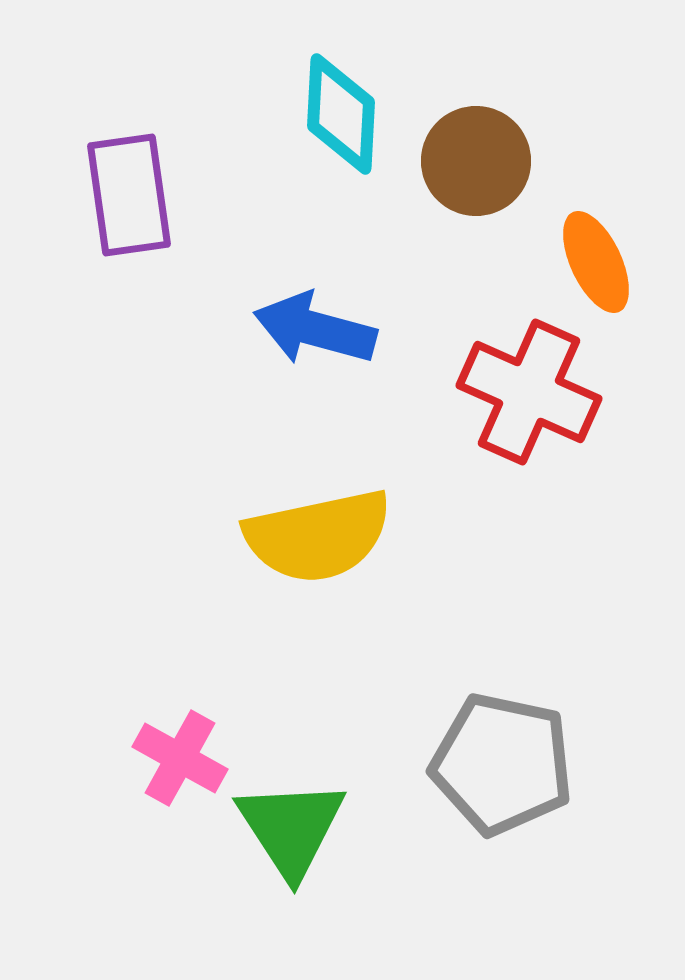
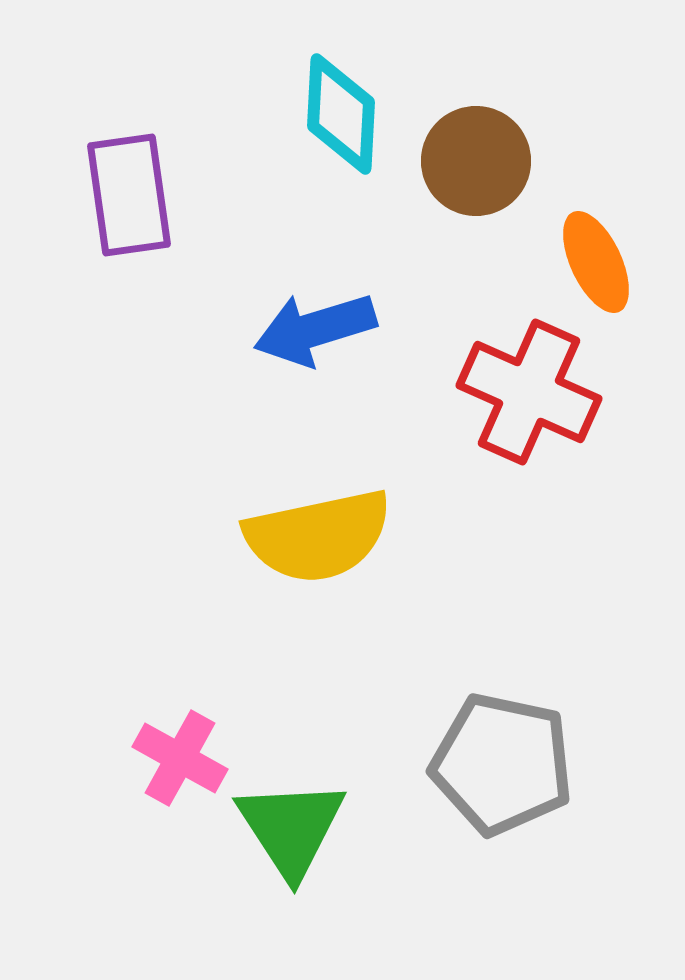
blue arrow: rotated 32 degrees counterclockwise
